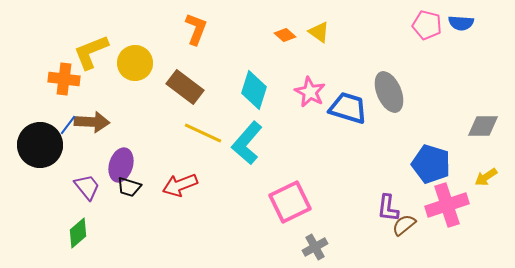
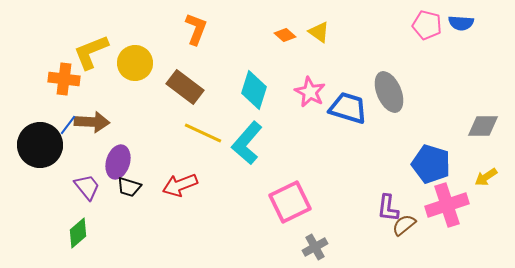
purple ellipse: moved 3 px left, 3 px up
